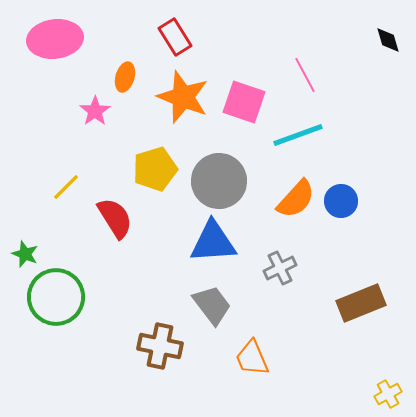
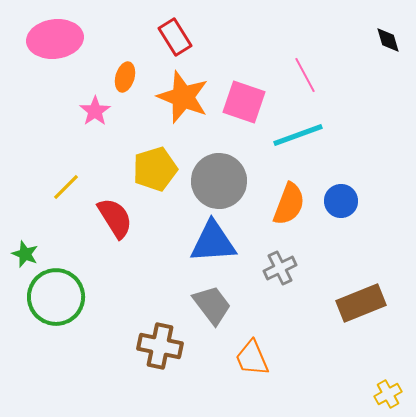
orange semicircle: moved 7 px left, 5 px down; rotated 21 degrees counterclockwise
